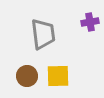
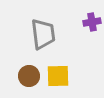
purple cross: moved 2 px right
brown circle: moved 2 px right
